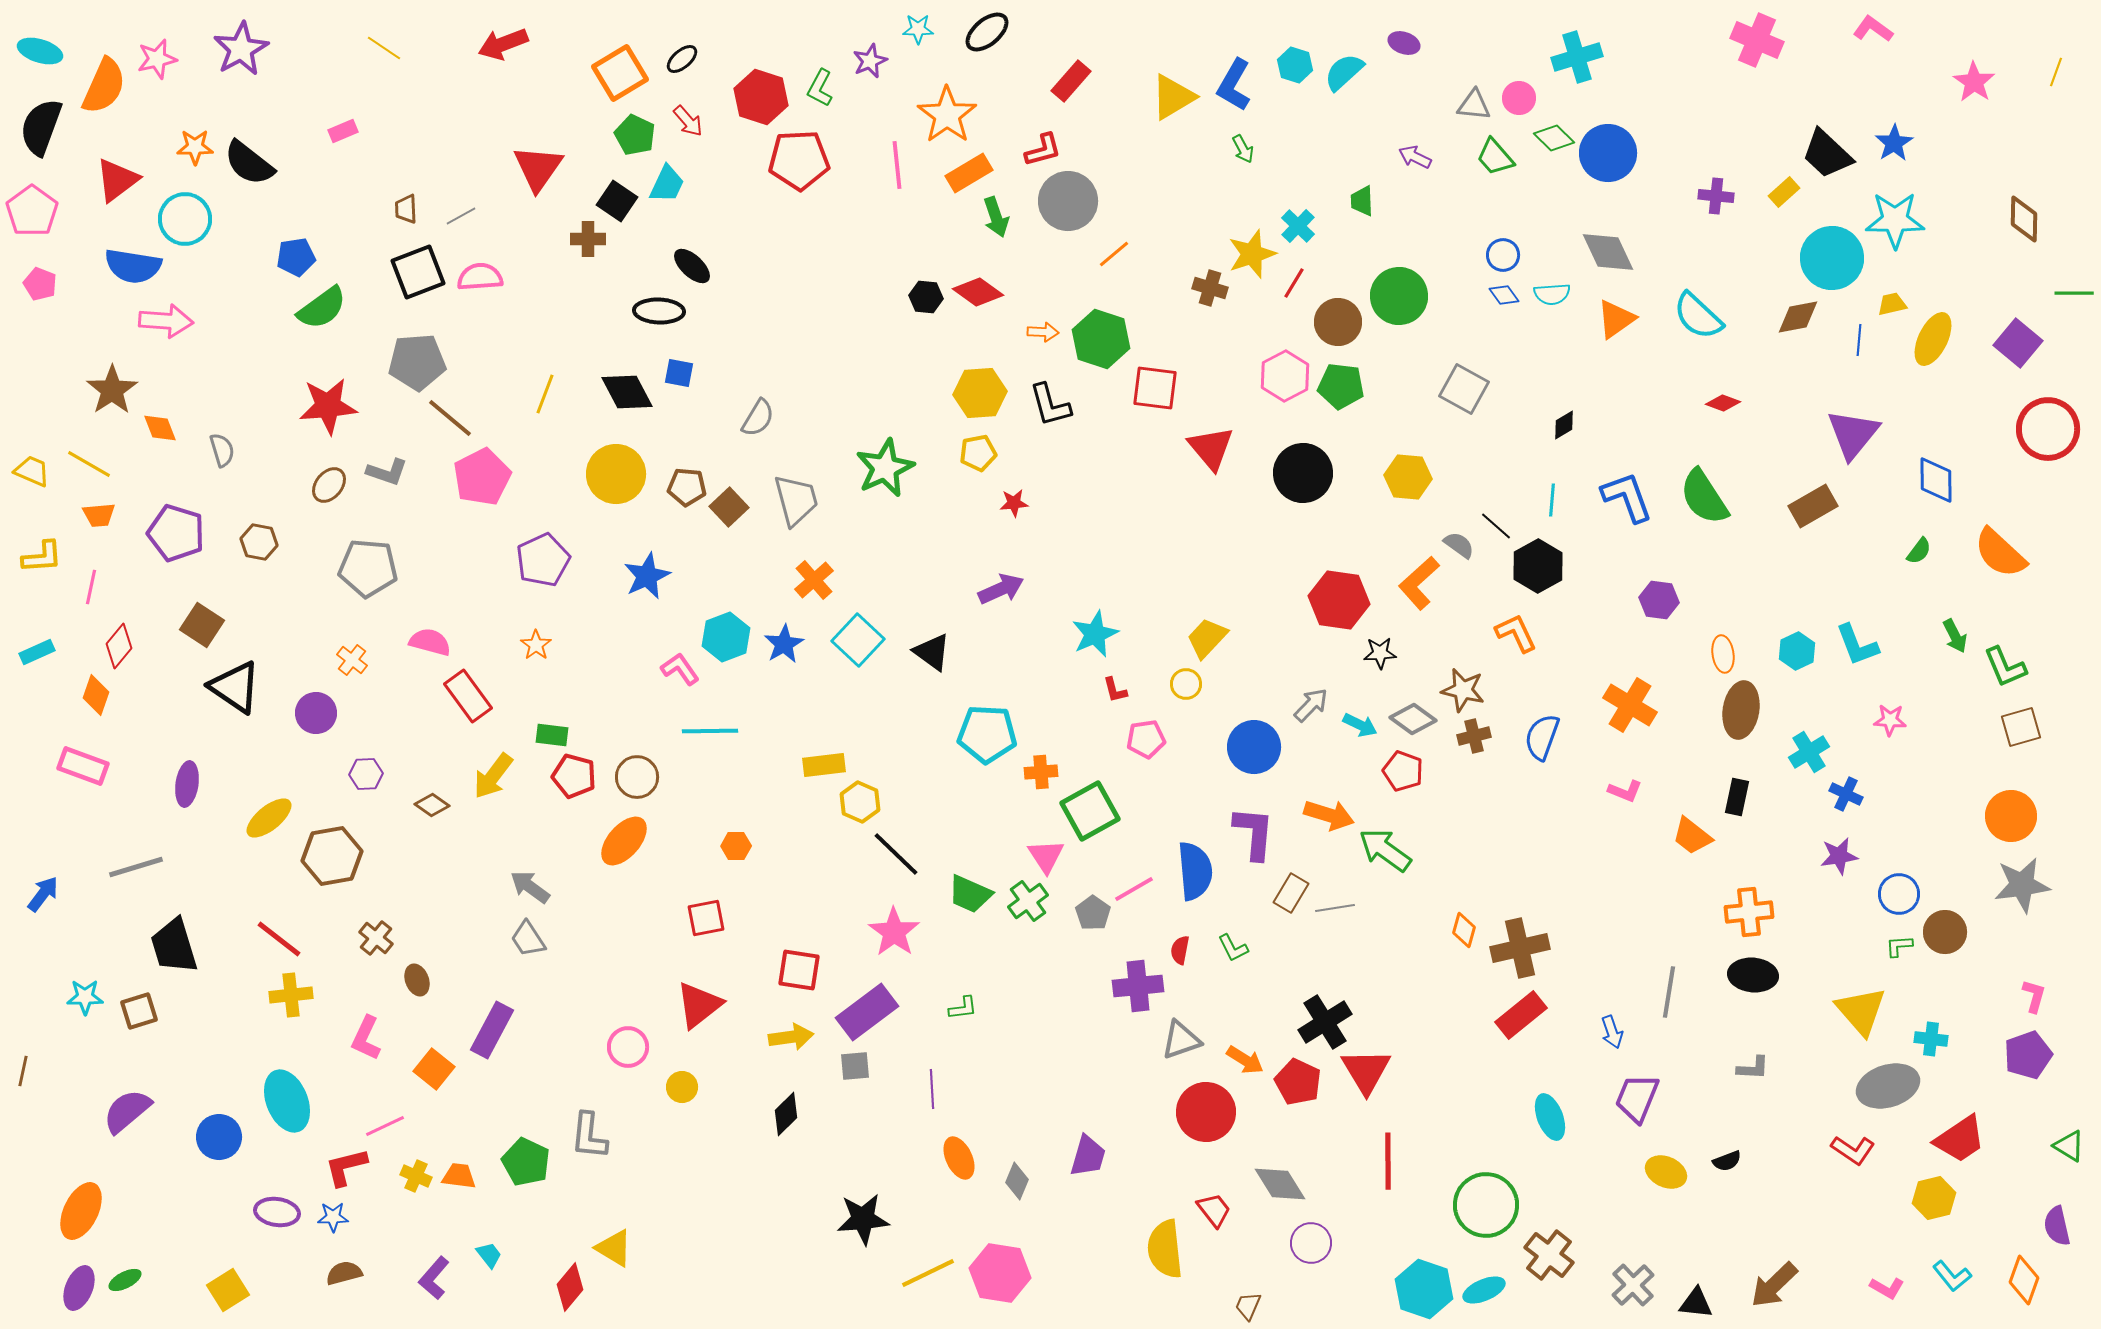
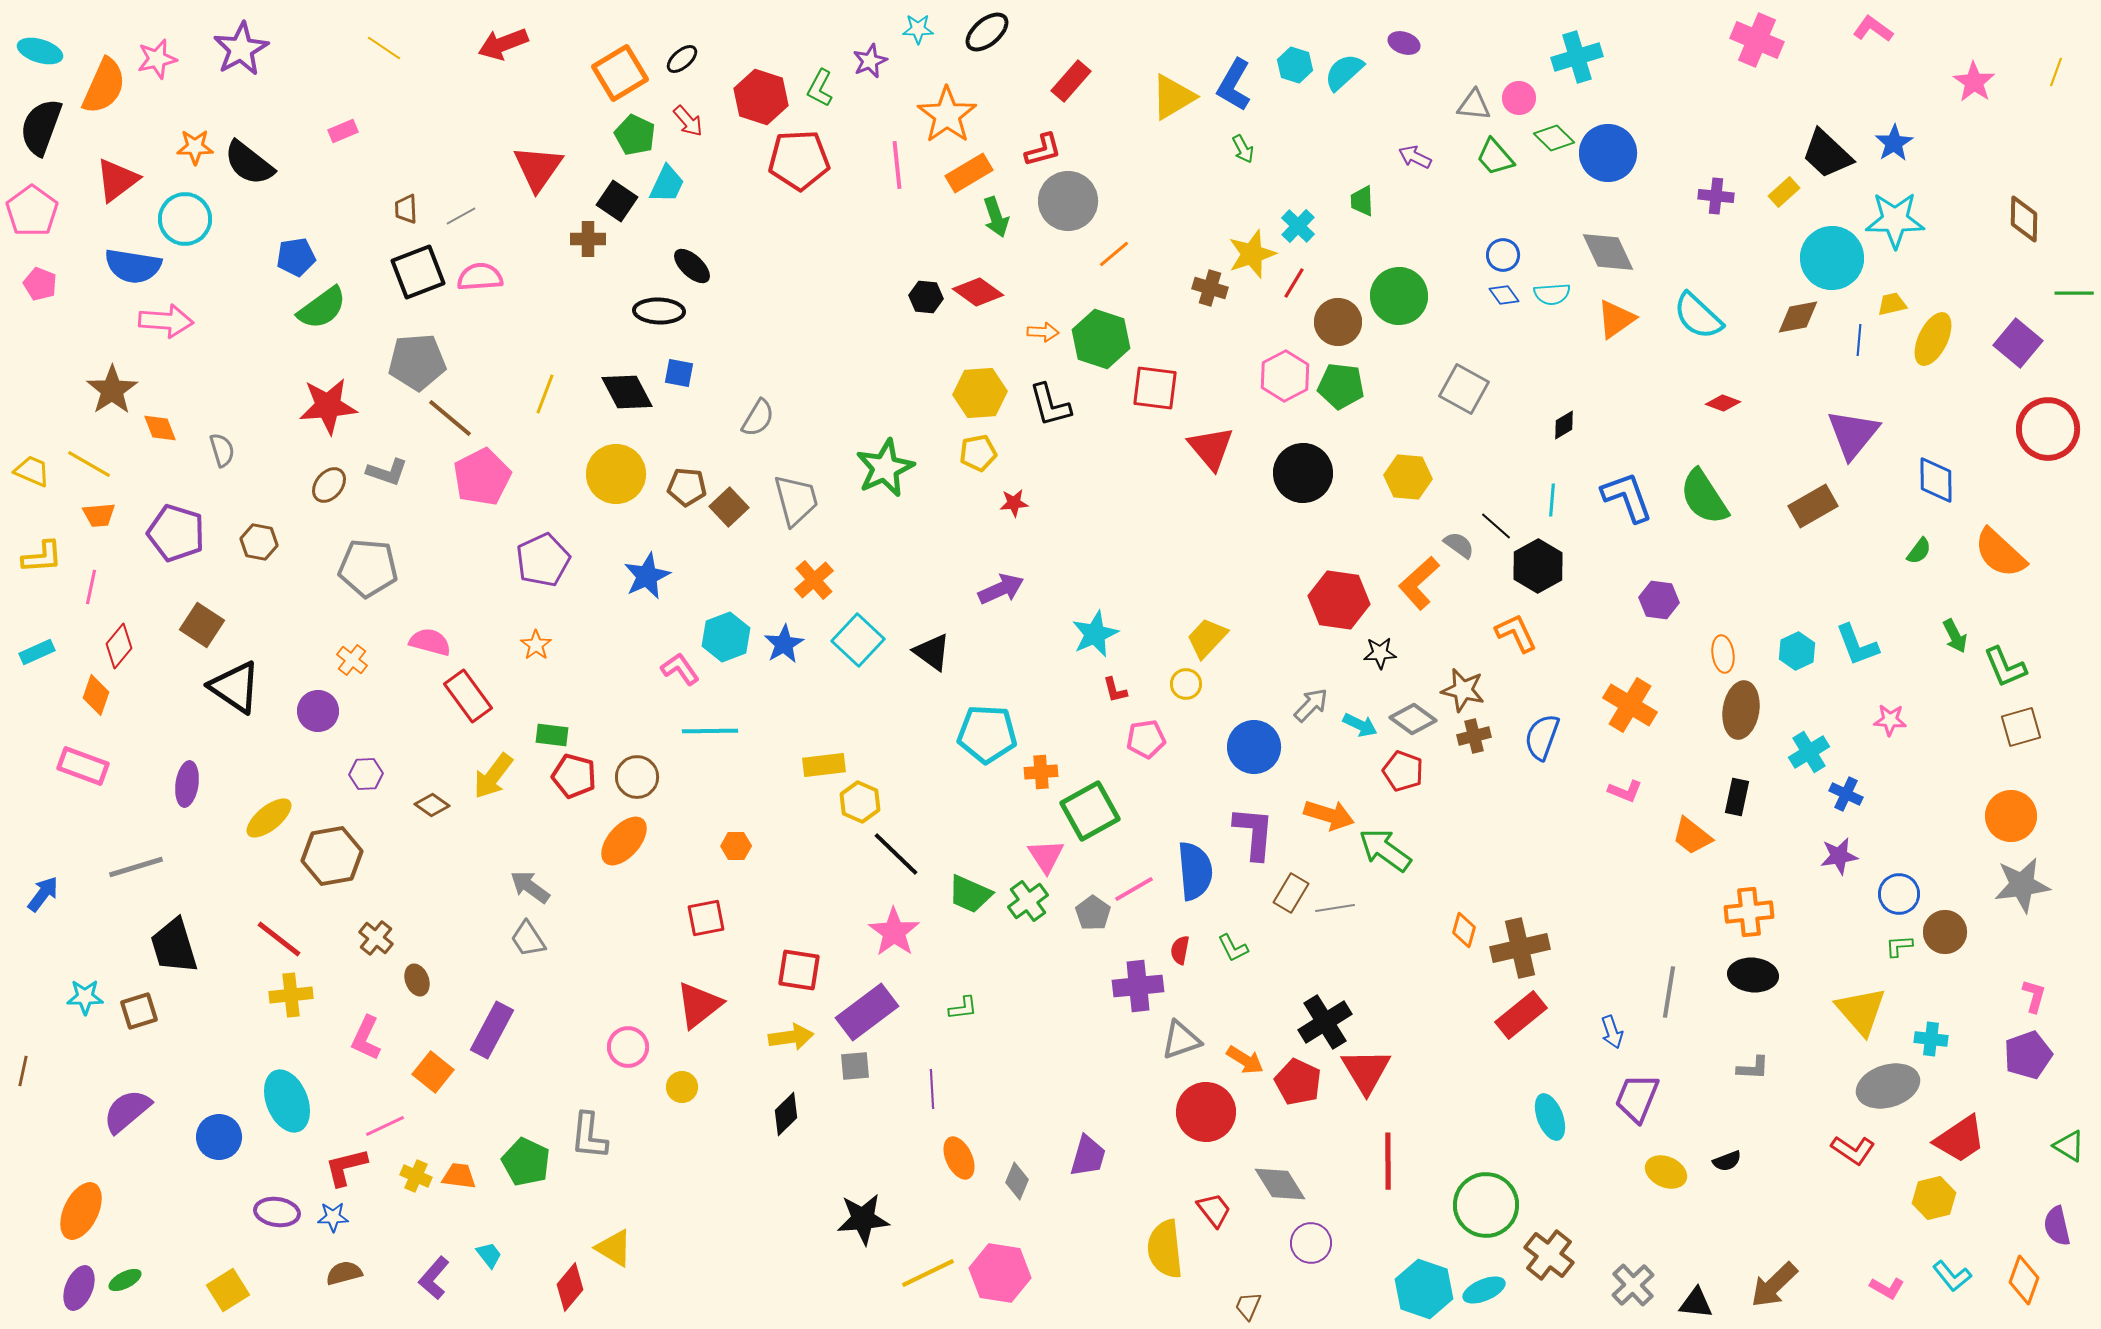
purple circle at (316, 713): moved 2 px right, 2 px up
orange square at (434, 1069): moved 1 px left, 3 px down
